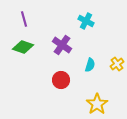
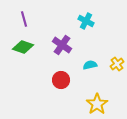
cyan semicircle: rotated 120 degrees counterclockwise
